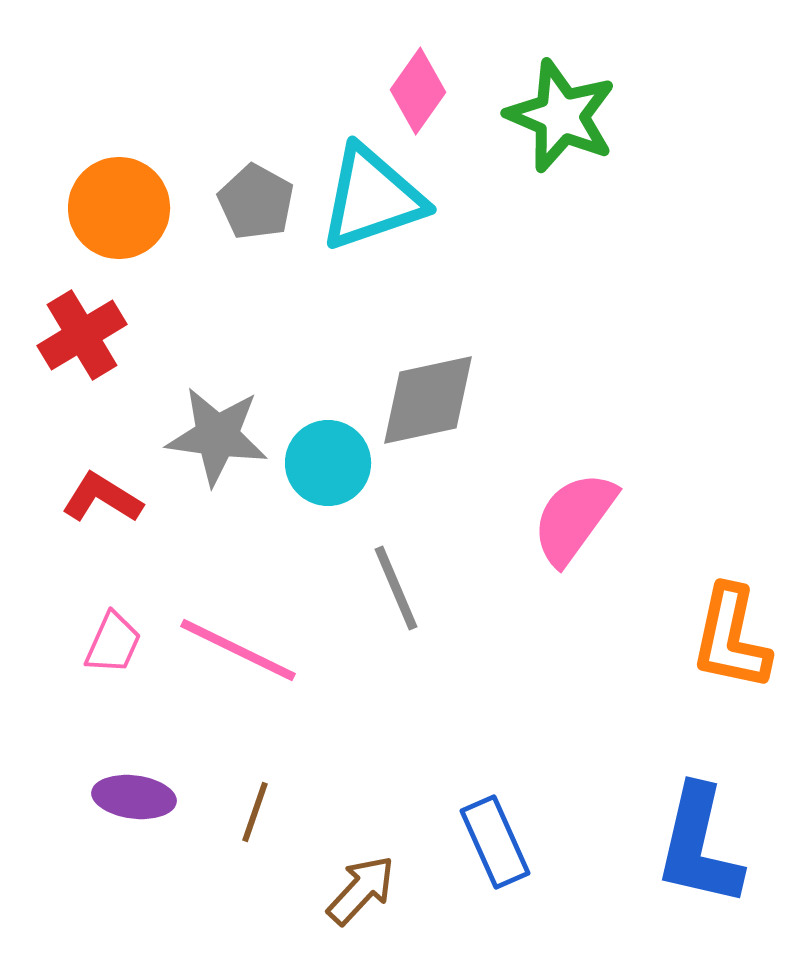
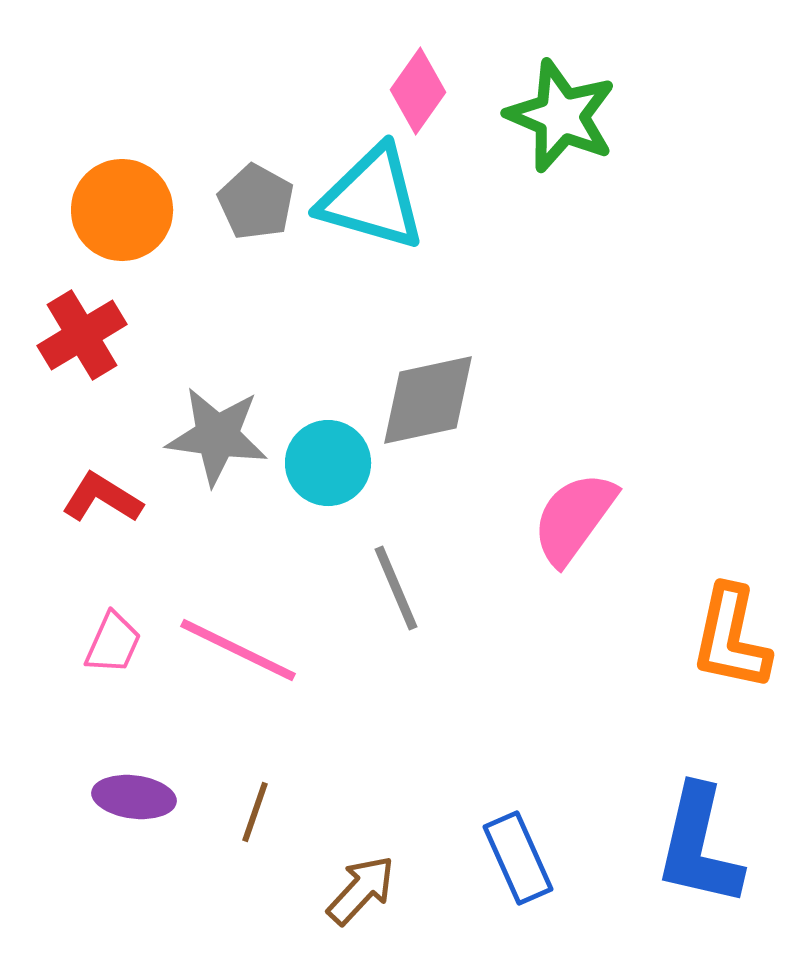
cyan triangle: rotated 35 degrees clockwise
orange circle: moved 3 px right, 2 px down
blue rectangle: moved 23 px right, 16 px down
